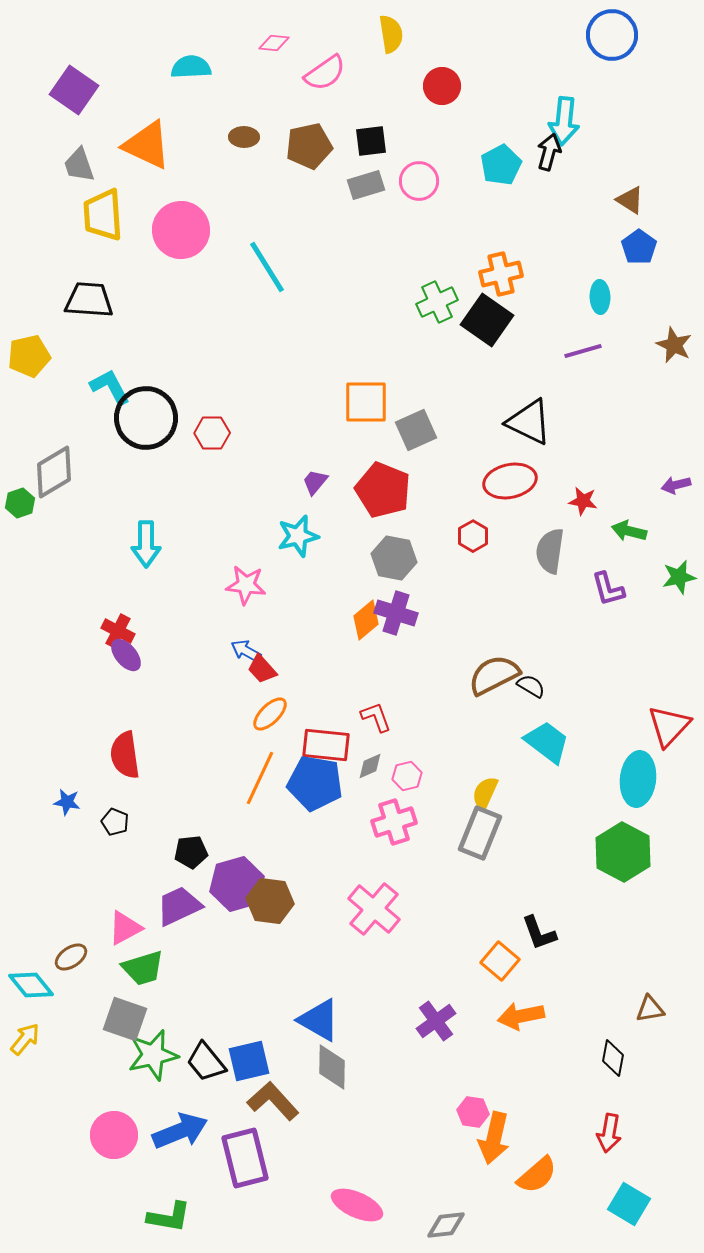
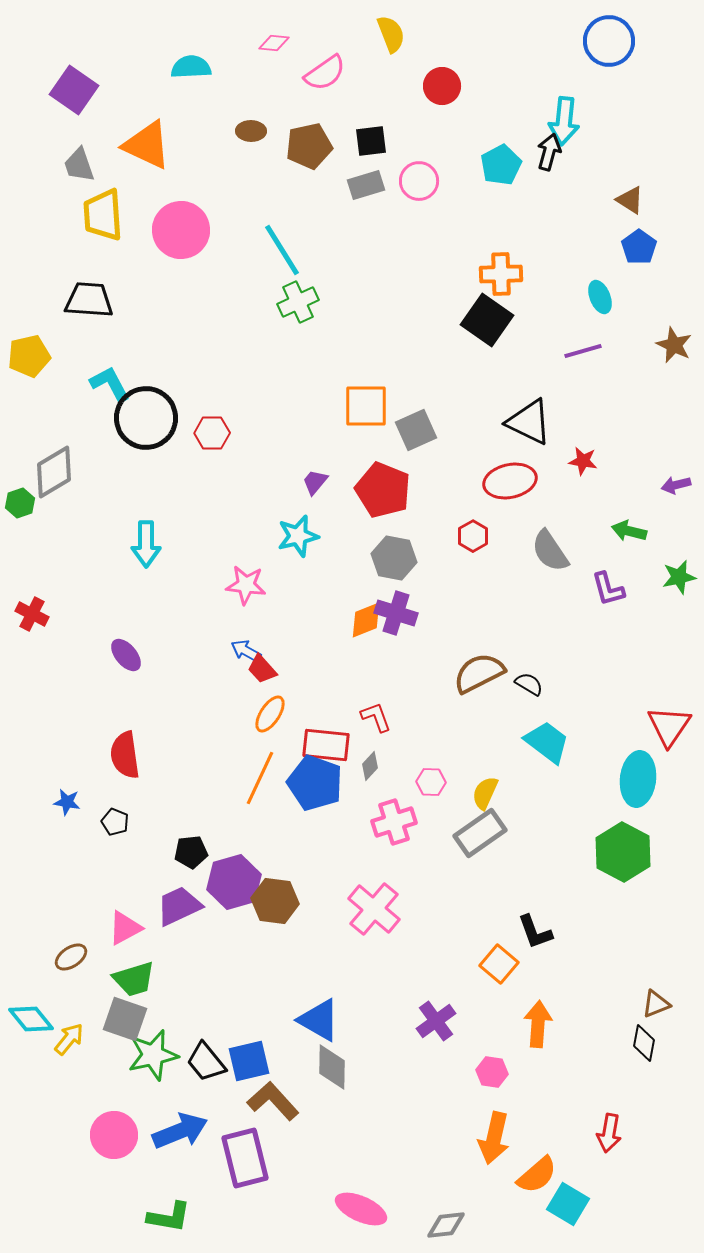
yellow semicircle at (391, 34): rotated 12 degrees counterclockwise
blue circle at (612, 35): moved 3 px left, 6 px down
brown ellipse at (244, 137): moved 7 px right, 6 px up
cyan line at (267, 267): moved 15 px right, 17 px up
orange cross at (501, 274): rotated 12 degrees clockwise
cyan ellipse at (600, 297): rotated 20 degrees counterclockwise
green cross at (437, 302): moved 139 px left
cyan L-shape at (110, 387): moved 3 px up
orange square at (366, 402): moved 4 px down
red star at (583, 501): moved 40 px up
gray semicircle at (550, 551): rotated 42 degrees counterclockwise
orange diamond at (366, 620): rotated 18 degrees clockwise
red cross at (118, 631): moved 86 px left, 17 px up
brown semicircle at (494, 675): moved 15 px left, 2 px up
black semicircle at (531, 686): moved 2 px left, 2 px up
orange ellipse at (270, 714): rotated 12 degrees counterclockwise
red triangle at (669, 726): rotated 9 degrees counterclockwise
gray diamond at (370, 766): rotated 24 degrees counterclockwise
pink hexagon at (407, 776): moved 24 px right, 6 px down; rotated 16 degrees clockwise
blue pentagon at (315, 783): rotated 10 degrees clockwise
gray rectangle at (480, 833): rotated 33 degrees clockwise
purple hexagon at (237, 884): moved 3 px left, 2 px up
brown hexagon at (270, 901): moved 5 px right
black L-shape at (539, 933): moved 4 px left, 1 px up
orange square at (500, 961): moved 1 px left, 3 px down
green trapezoid at (143, 968): moved 9 px left, 11 px down
cyan diamond at (31, 985): moved 34 px down
brown triangle at (650, 1009): moved 6 px right, 5 px up; rotated 12 degrees counterclockwise
orange arrow at (521, 1016): moved 17 px right, 8 px down; rotated 105 degrees clockwise
yellow arrow at (25, 1039): moved 44 px right
black diamond at (613, 1058): moved 31 px right, 15 px up
pink hexagon at (473, 1112): moved 19 px right, 40 px up
cyan square at (629, 1204): moved 61 px left
pink ellipse at (357, 1205): moved 4 px right, 4 px down
